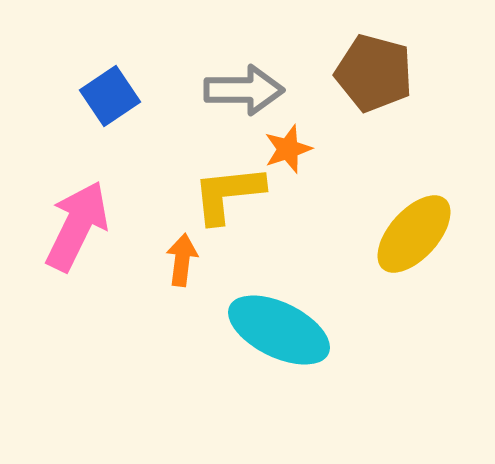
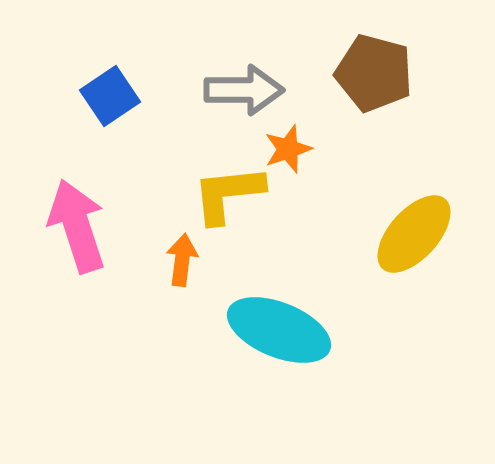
pink arrow: rotated 44 degrees counterclockwise
cyan ellipse: rotated 4 degrees counterclockwise
